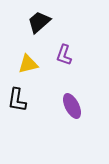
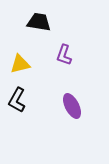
black trapezoid: rotated 50 degrees clockwise
yellow triangle: moved 8 px left
black L-shape: rotated 20 degrees clockwise
